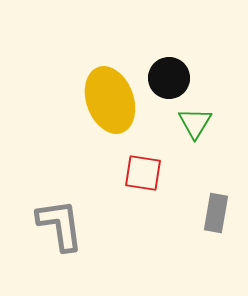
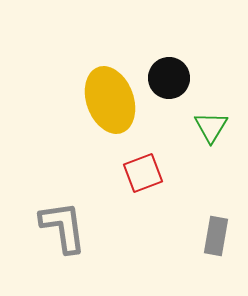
green triangle: moved 16 px right, 4 px down
red square: rotated 30 degrees counterclockwise
gray rectangle: moved 23 px down
gray L-shape: moved 3 px right, 2 px down
